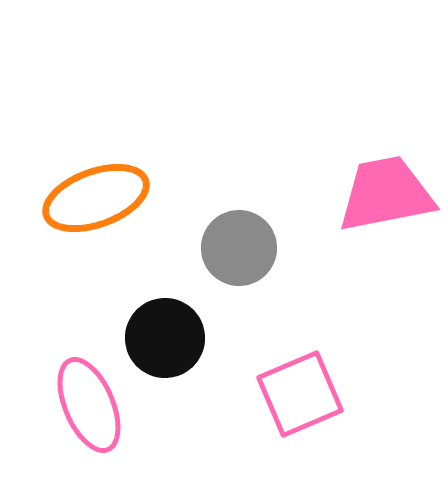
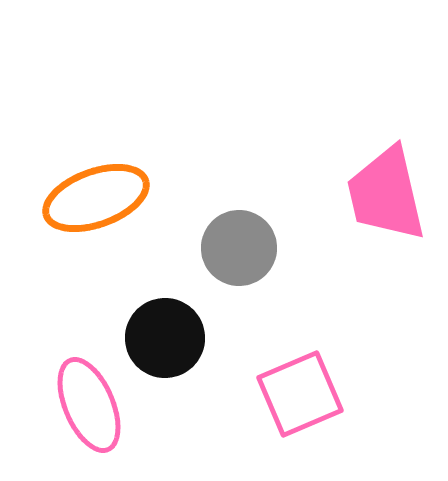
pink trapezoid: rotated 92 degrees counterclockwise
